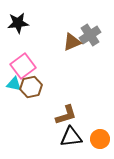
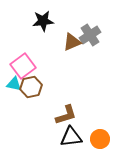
black star: moved 25 px right, 2 px up
